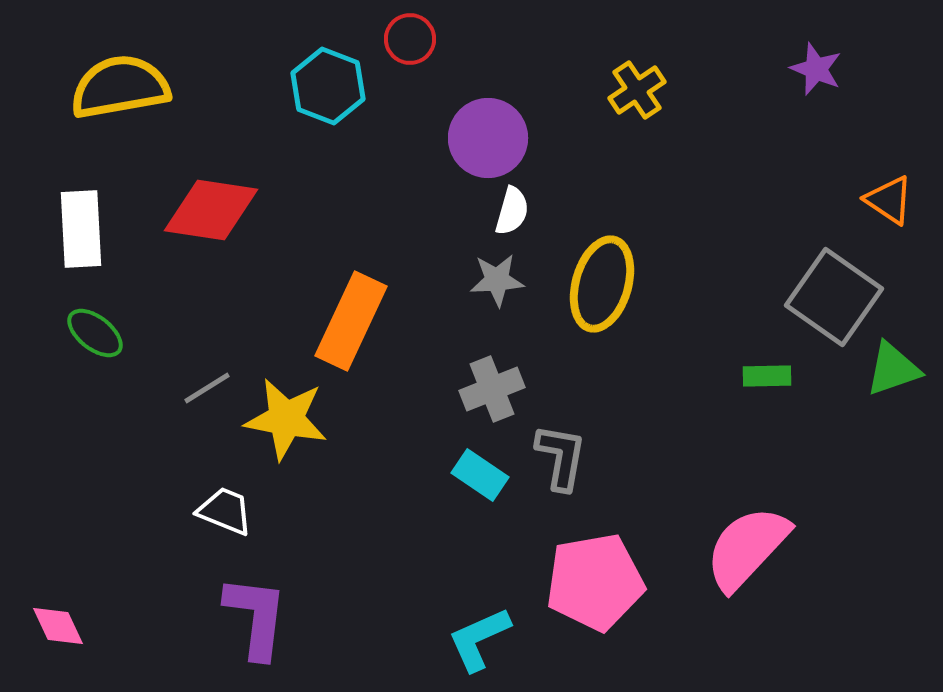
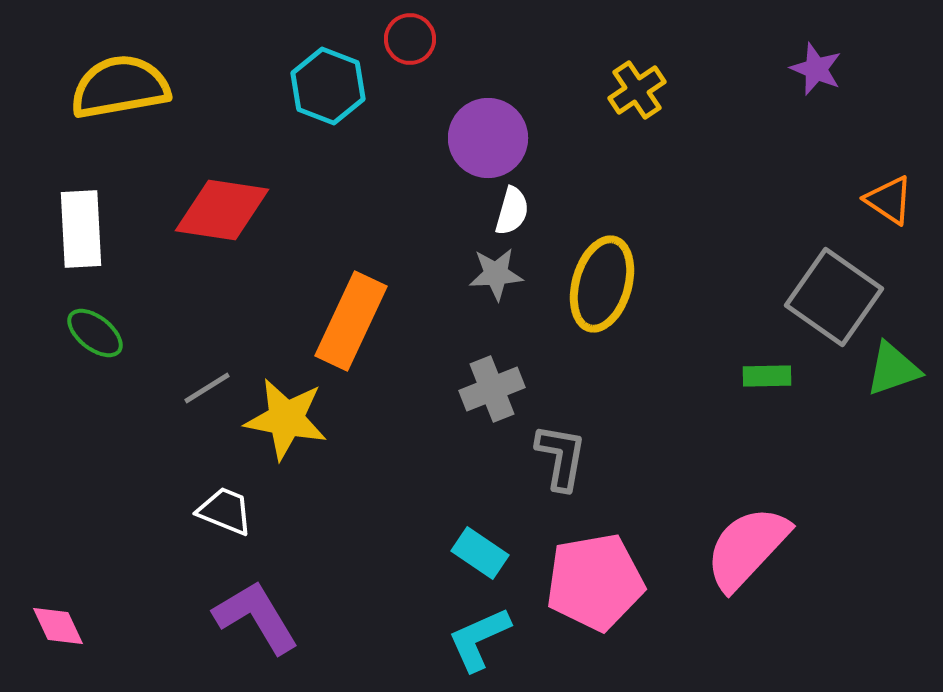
red diamond: moved 11 px right
gray star: moved 1 px left, 6 px up
cyan rectangle: moved 78 px down
purple L-shape: rotated 38 degrees counterclockwise
